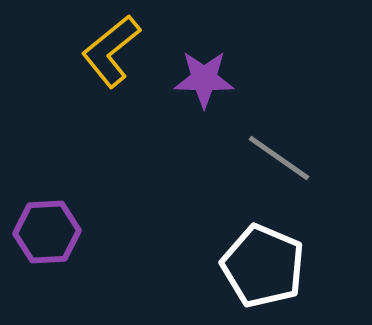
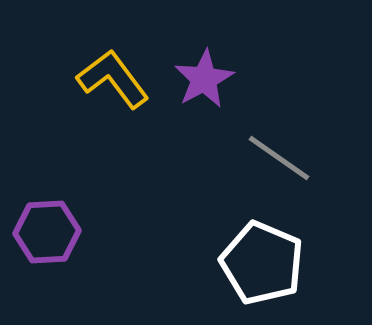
yellow L-shape: moved 2 px right, 28 px down; rotated 92 degrees clockwise
purple star: rotated 30 degrees counterclockwise
white pentagon: moved 1 px left, 3 px up
